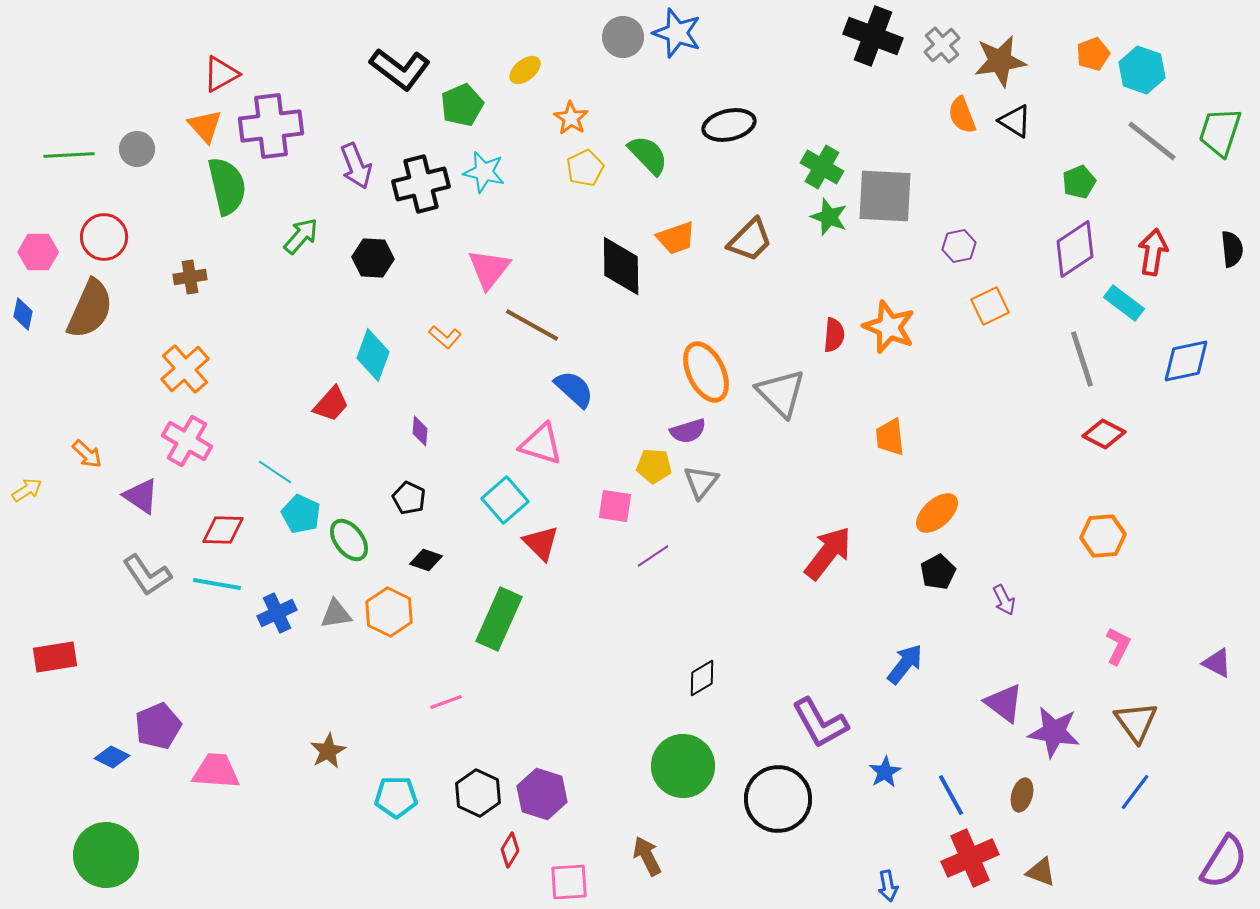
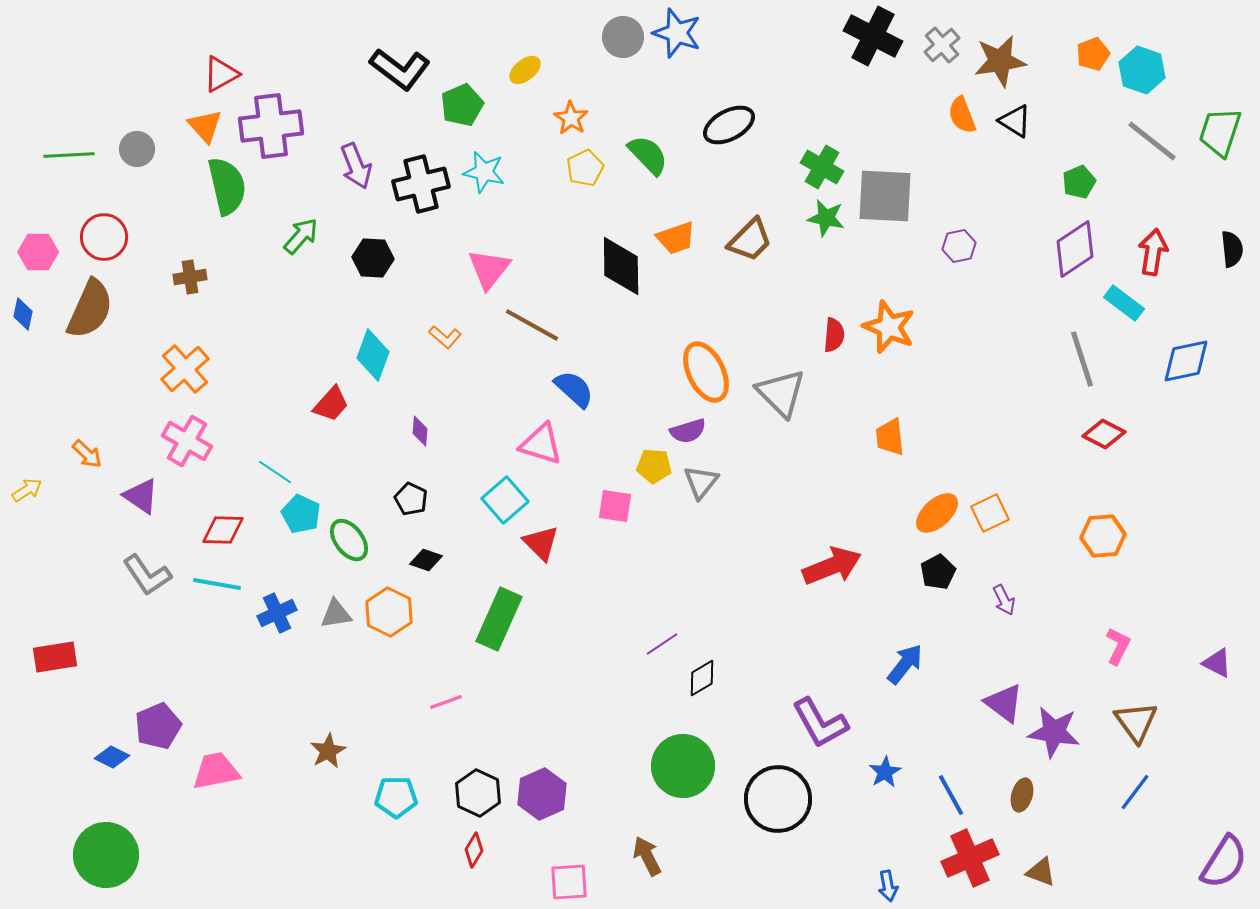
black cross at (873, 36): rotated 6 degrees clockwise
black ellipse at (729, 125): rotated 15 degrees counterclockwise
green star at (829, 217): moved 3 px left, 1 px down; rotated 9 degrees counterclockwise
orange square at (990, 306): moved 207 px down
black pentagon at (409, 498): moved 2 px right, 1 px down
red arrow at (828, 553): moved 4 px right, 13 px down; rotated 30 degrees clockwise
purple line at (653, 556): moved 9 px right, 88 px down
pink trapezoid at (216, 771): rotated 15 degrees counterclockwise
purple hexagon at (542, 794): rotated 18 degrees clockwise
red diamond at (510, 850): moved 36 px left
